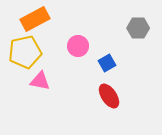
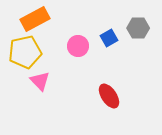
blue square: moved 2 px right, 25 px up
pink triangle: rotated 35 degrees clockwise
